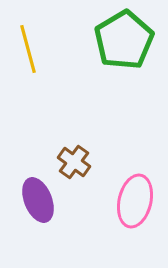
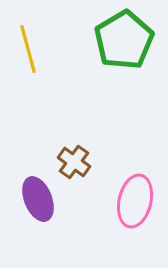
purple ellipse: moved 1 px up
